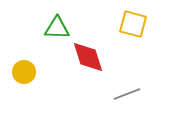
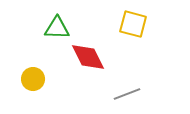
red diamond: rotated 9 degrees counterclockwise
yellow circle: moved 9 px right, 7 px down
